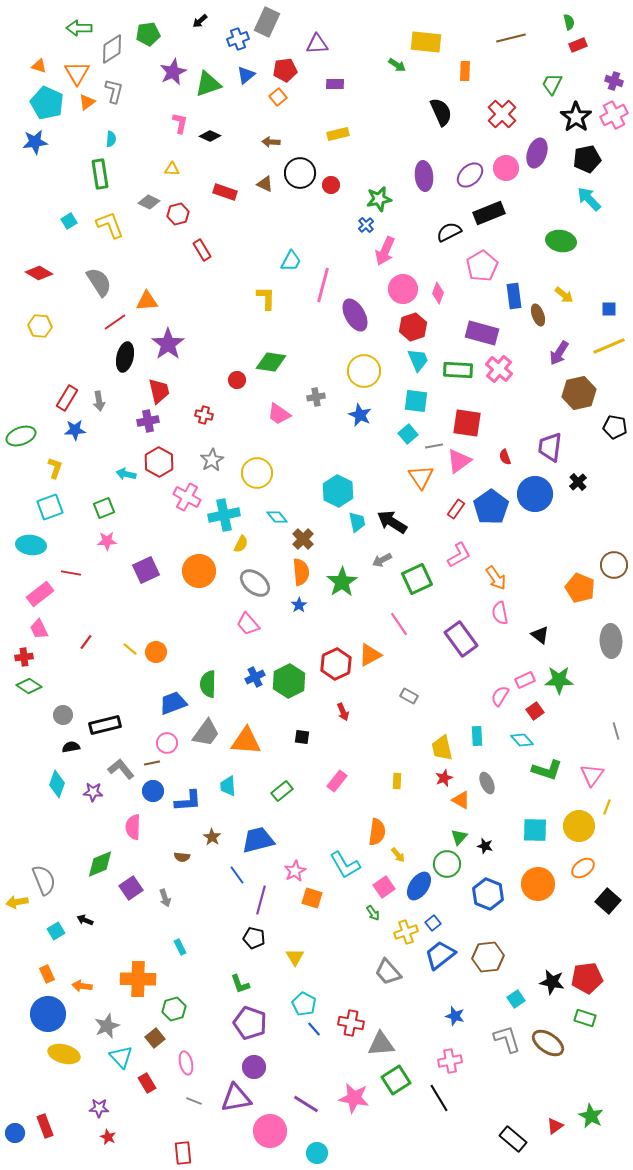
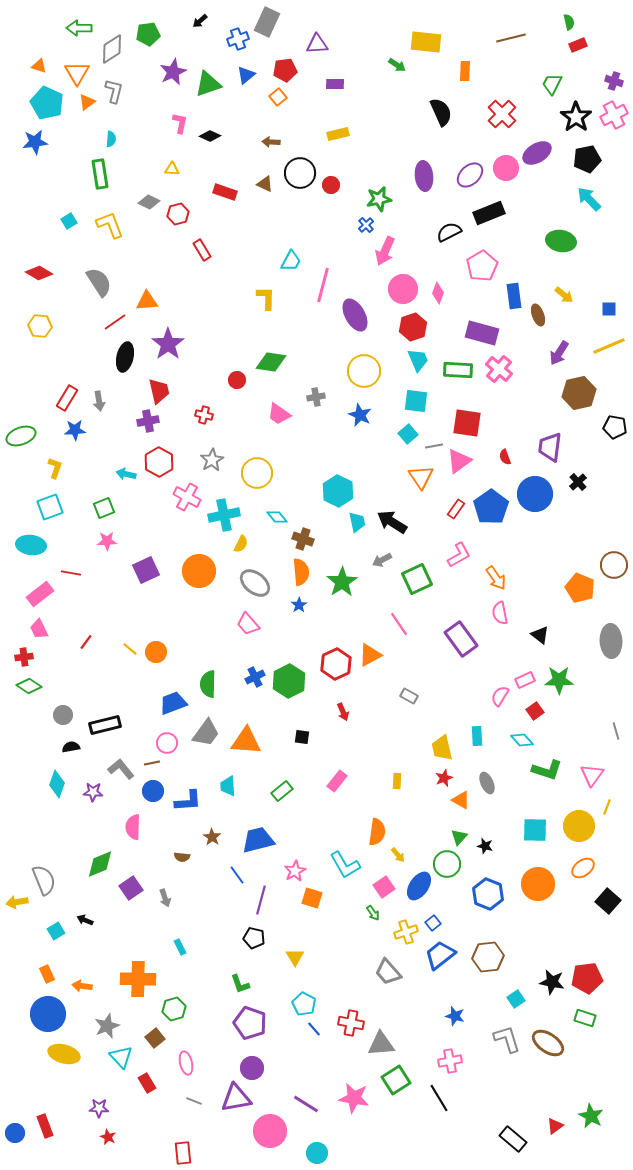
purple ellipse at (537, 153): rotated 40 degrees clockwise
brown cross at (303, 539): rotated 25 degrees counterclockwise
purple circle at (254, 1067): moved 2 px left, 1 px down
